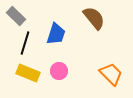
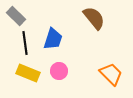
blue trapezoid: moved 3 px left, 5 px down
black line: rotated 25 degrees counterclockwise
